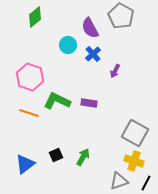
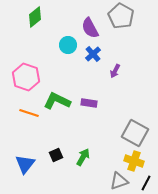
pink hexagon: moved 4 px left
blue triangle: rotated 15 degrees counterclockwise
